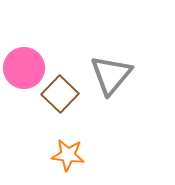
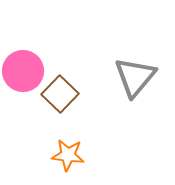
pink circle: moved 1 px left, 3 px down
gray triangle: moved 24 px right, 2 px down
